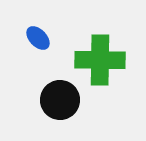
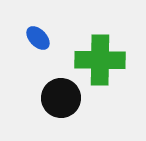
black circle: moved 1 px right, 2 px up
